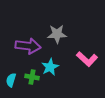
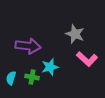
gray star: moved 18 px right; rotated 24 degrees clockwise
cyan star: rotated 12 degrees clockwise
cyan semicircle: moved 2 px up
